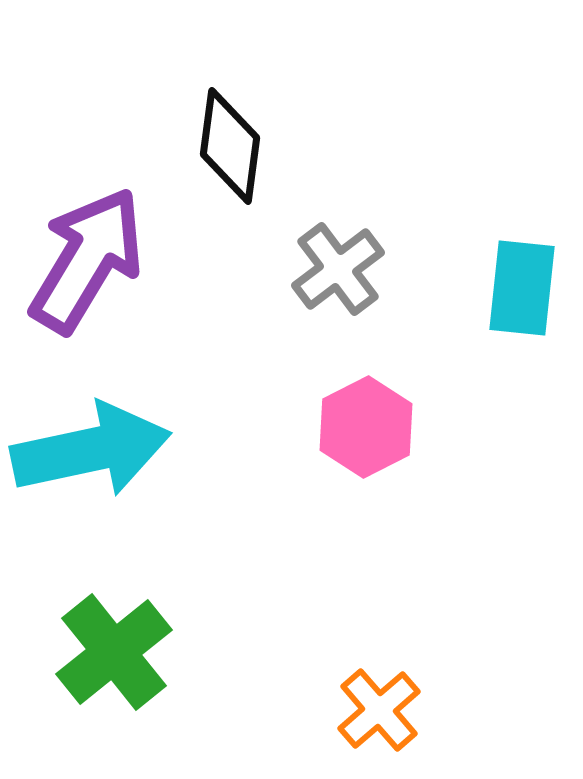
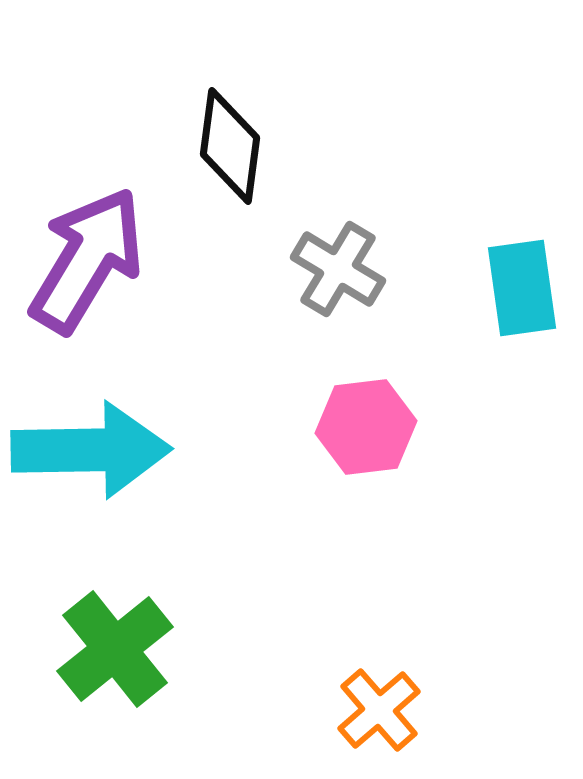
gray cross: rotated 22 degrees counterclockwise
cyan rectangle: rotated 14 degrees counterclockwise
pink hexagon: rotated 20 degrees clockwise
cyan arrow: rotated 11 degrees clockwise
green cross: moved 1 px right, 3 px up
